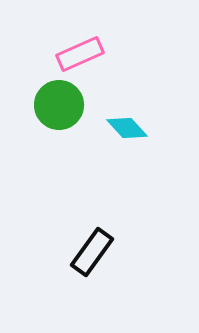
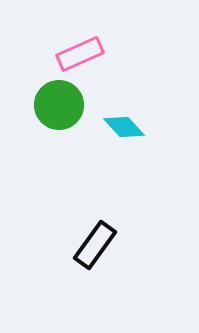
cyan diamond: moved 3 px left, 1 px up
black rectangle: moved 3 px right, 7 px up
